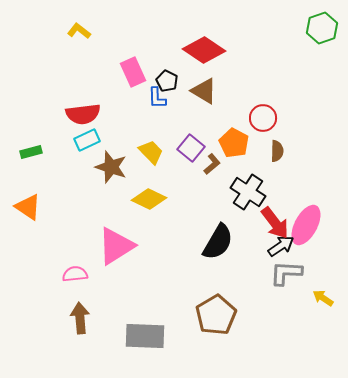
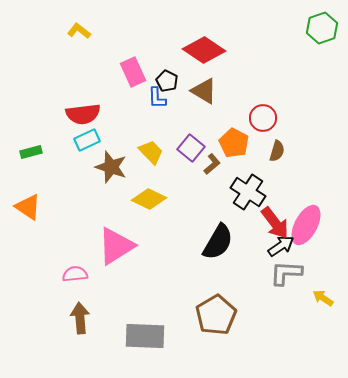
brown semicircle: rotated 15 degrees clockwise
